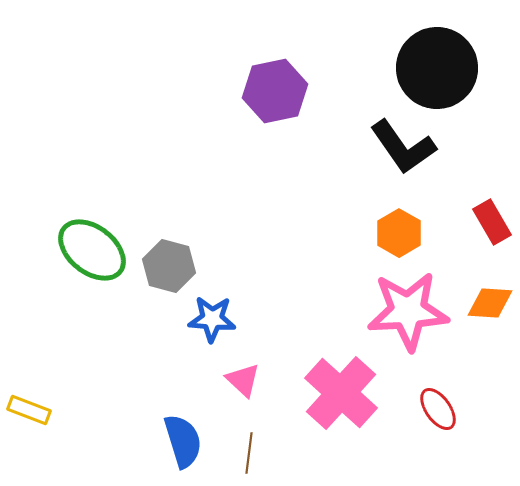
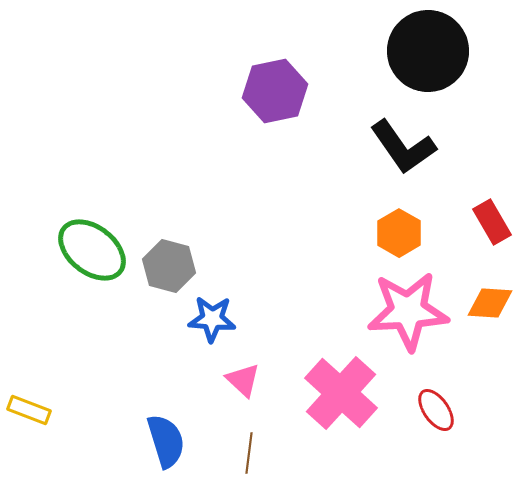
black circle: moved 9 px left, 17 px up
red ellipse: moved 2 px left, 1 px down
blue semicircle: moved 17 px left
